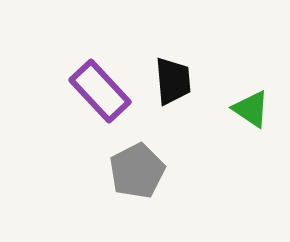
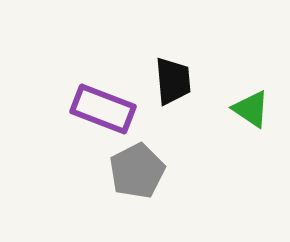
purple rectangle: moved 3 px right, 18 px down; rotated 26 degrees counterclockwise
